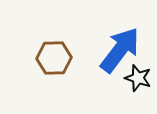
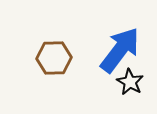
black star: moved 8 px left, 4 px down; rotated 12 degrees clockwise
